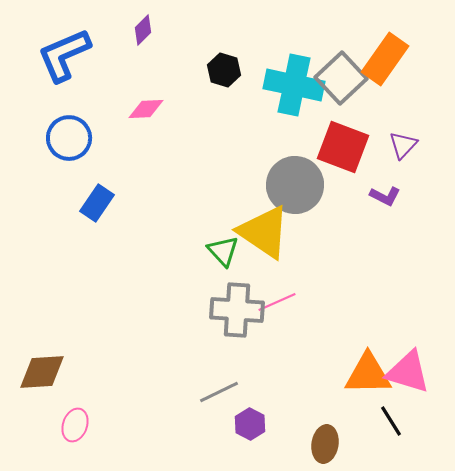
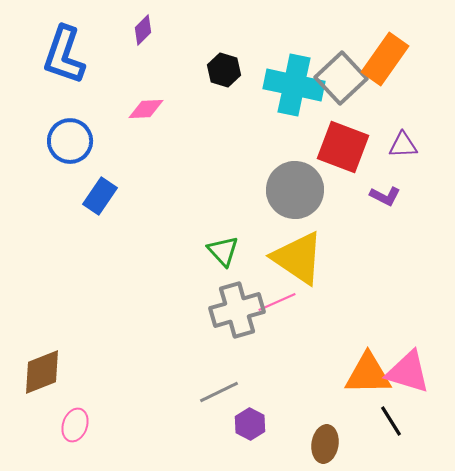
blue L-shape: rotated 48 degrees counterclockwise
blue circle: moved 1 px right, 3 px down
purple triangle: rotated 44 degrees clockwise
gray circle: moved 5 px down
blue rectangle: moved 3 px right, 7 px up
yellow triangle: moved 34 px right, 26 px down
gray cross: rotated 20 degrees counterclockwise
brown diamond: rotated 18 degrees counterclockwise
